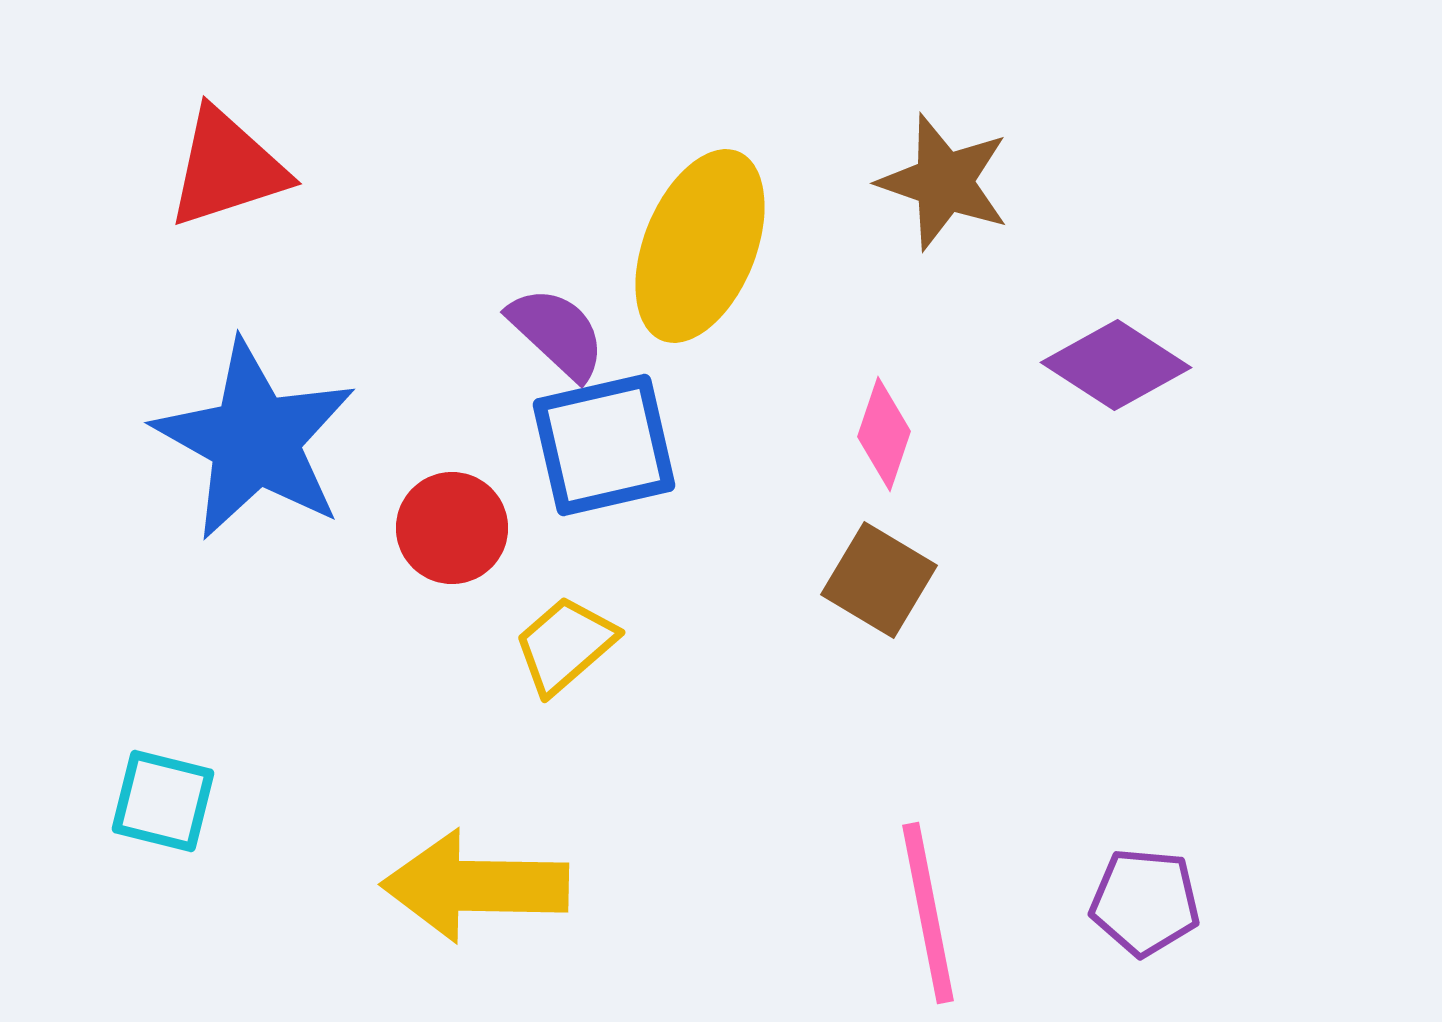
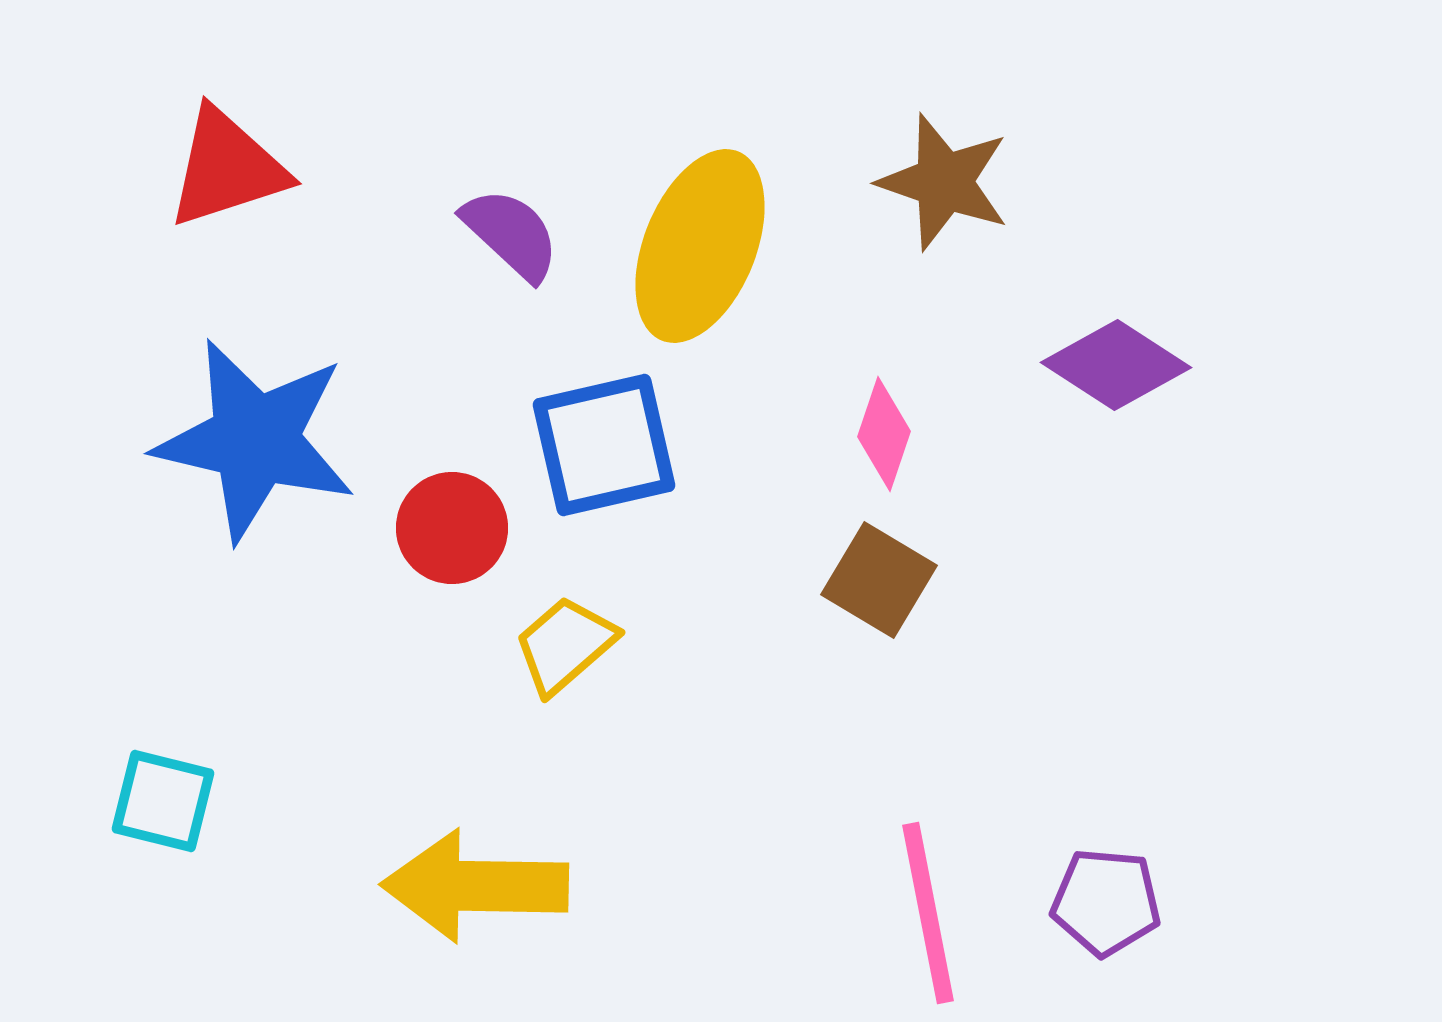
purple semicircle: moved 46 px left, 99 px up
blue star: rotated 16 degrees counterclockwise
purple pentagon: moved 39 px left
